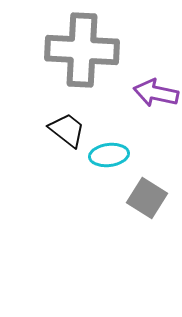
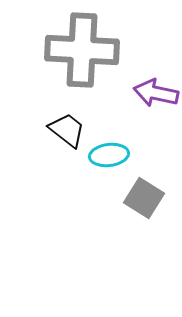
gray square: moved 3 px left
